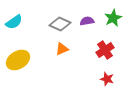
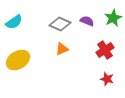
purple semicircle: rotated 32 degrees clockwise
